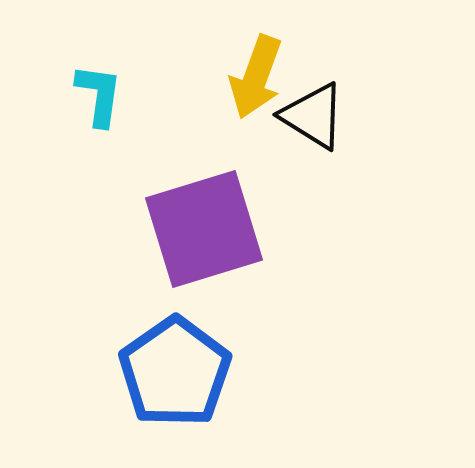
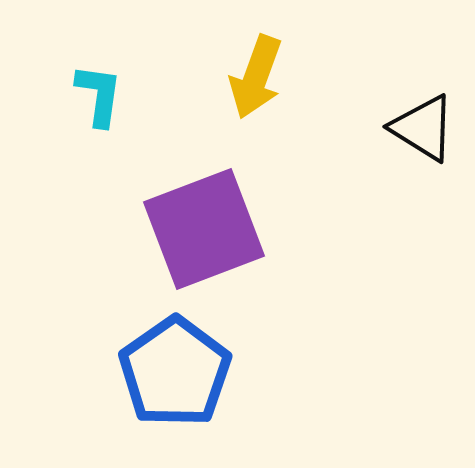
black triangle: moved 110 px right, 12 px down
purple square: rotated 4 degrees counterclockwise
